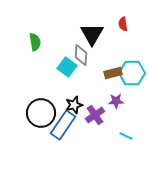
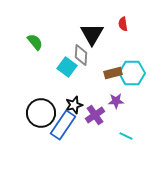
green semicircle: rotated 30 degrees counterclockwise
